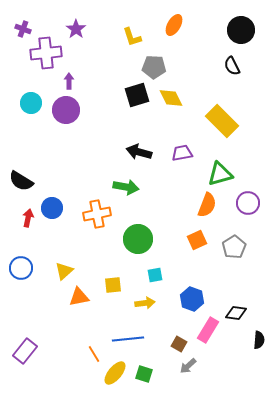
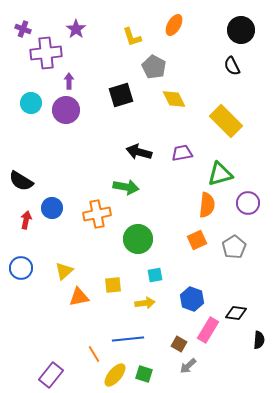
gray pentagon at (154, 67): rotated 25 degrees clockwise
black square at (137, 95): moved 16 px left
yellow diamond at (171, 98): moved 3 px right, 1 px down
yellow rectangle at (222, 121): moved 4 px right
orange semicircle at (207, 205): rotated 15 degrees counterclockwise
red arrow at (28, 218): moved 2 px left, 2 px down
purple rectangle at (25, 351): moved 26 px right, 24 px down
yellow ellipse at (115, 373): moved 2 px down
